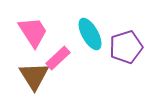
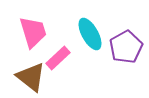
pink trapezoid: rotated 16 degrees clockwise
purple pentagon: rotated 12 degrees counterclockwise
brown triangle: moved 3 px left, 1 px down; rotated 20 degrees counterclockwise
